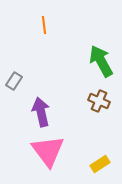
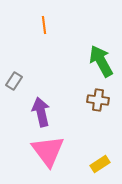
brown cross: moved 1 px left, 1 px up; rotated 15 degrees counterclockwise
